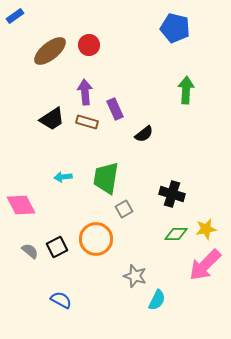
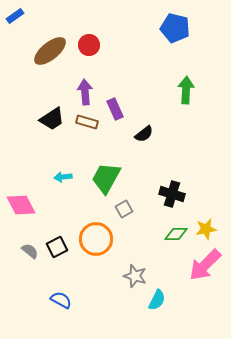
green trapezoid: rotated 20 degrees clockwise
